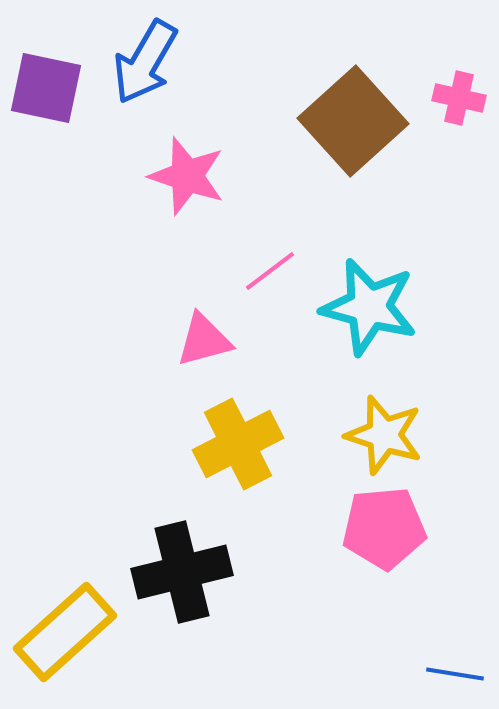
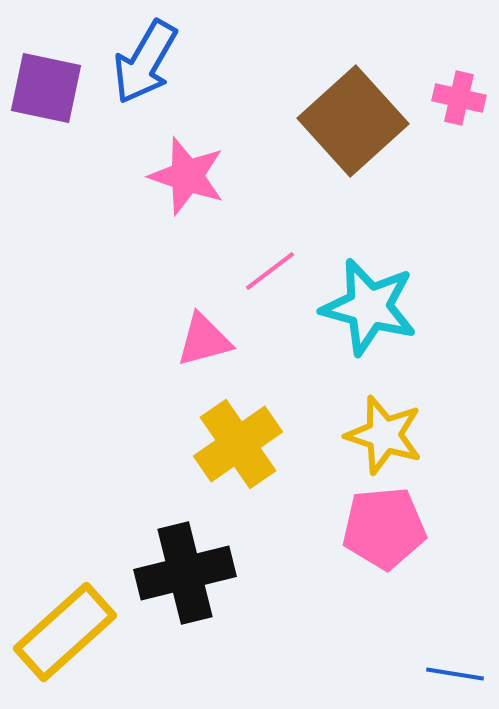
yellow cross: rotated 8 degrees counterclockwise
black cross: moved 3 px right, 1 px down
